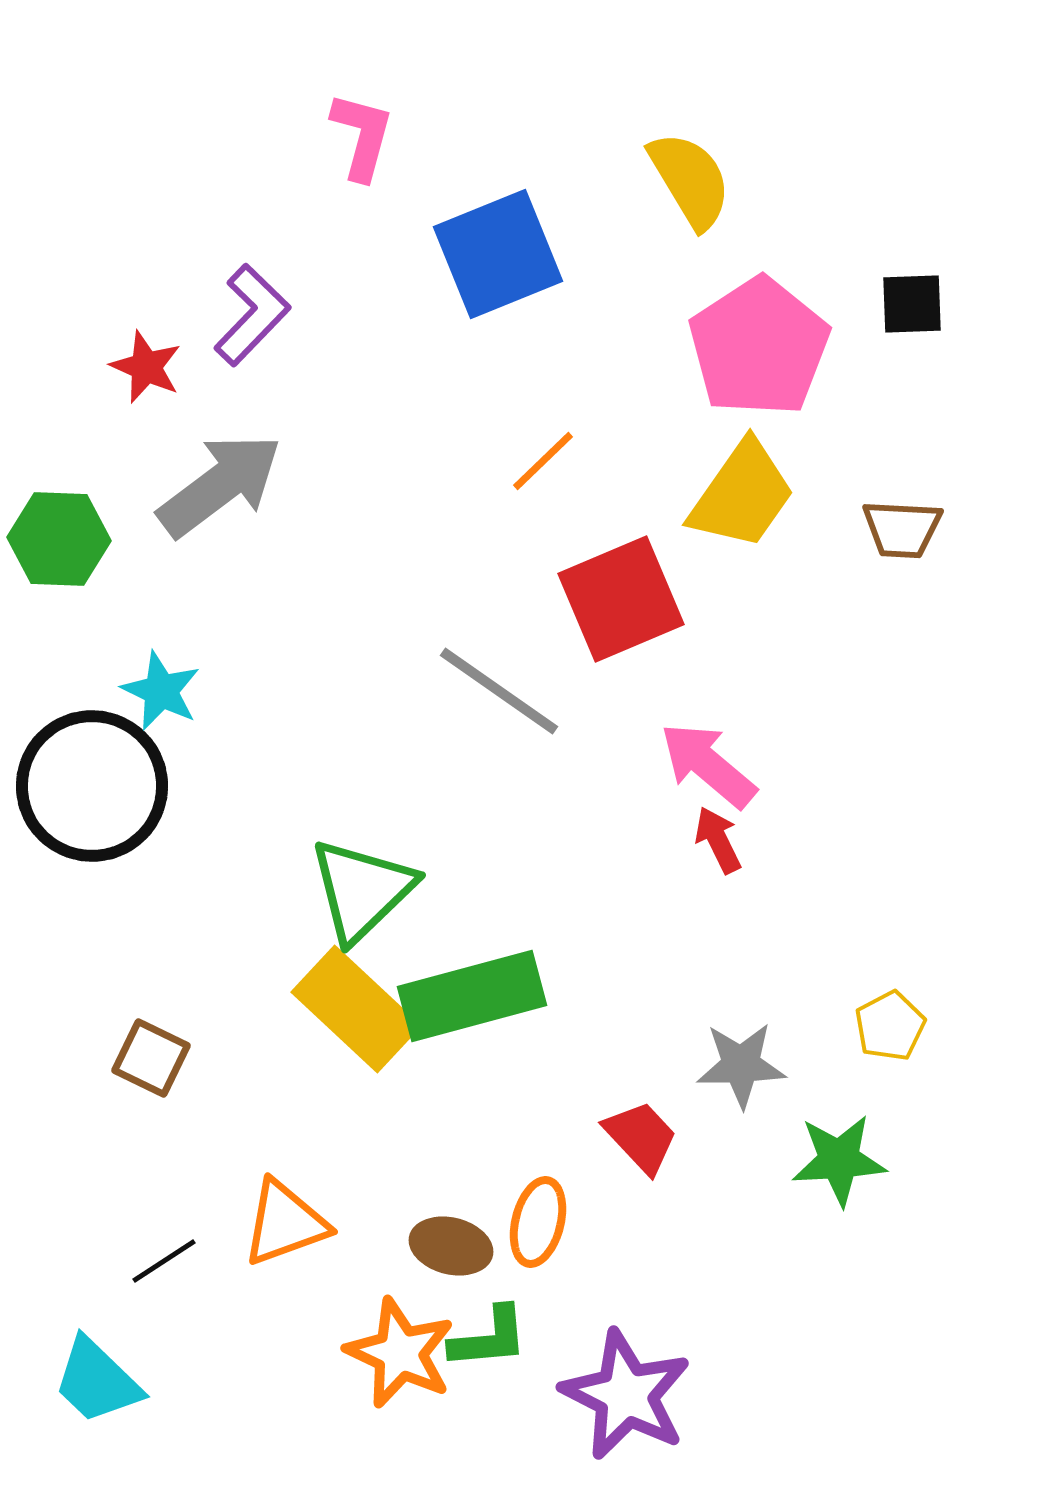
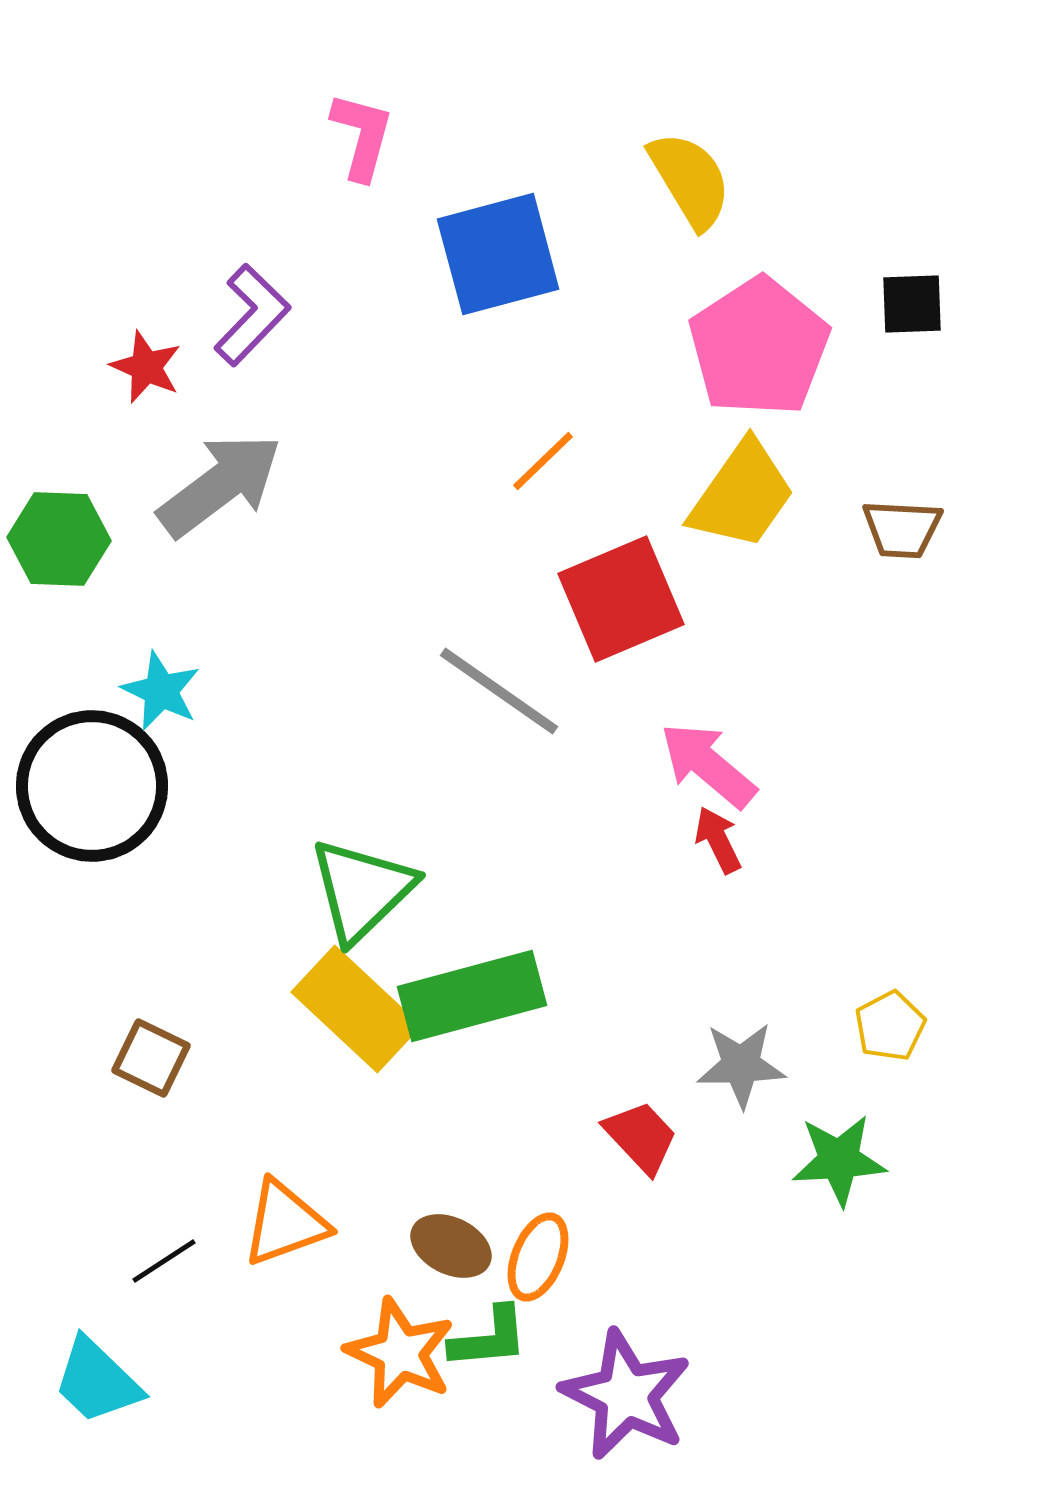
blue square: rotated 7 degrees clockwise
orange ellipse: moved 35 px down; rotated 8 degrees clockwise
brown ellipse: rotated 12 degrees clockwise
